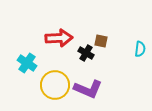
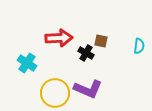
cyan semicircle: moved 1 px left, 3 px up
yellow circle: moved 8 px down
